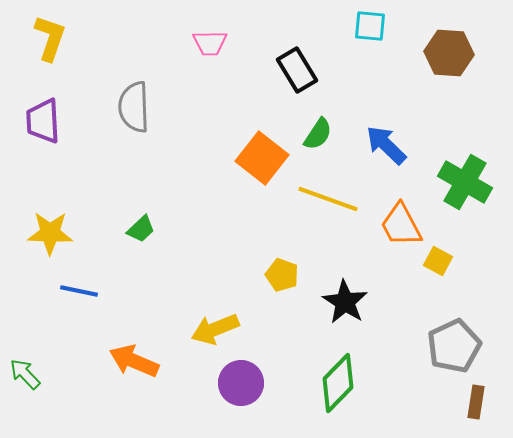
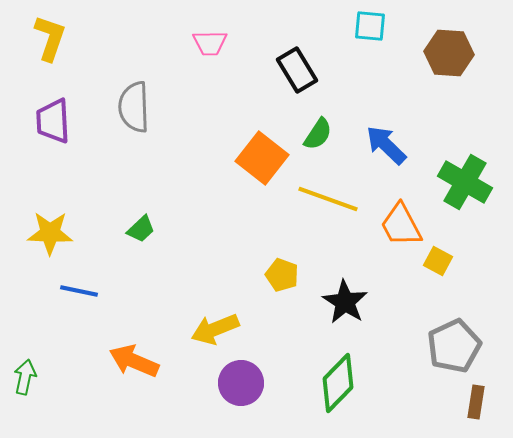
purple trapezoid: moved 10 px right
green arrow: moved 3 px down; rotated 56 degrees clockwise
